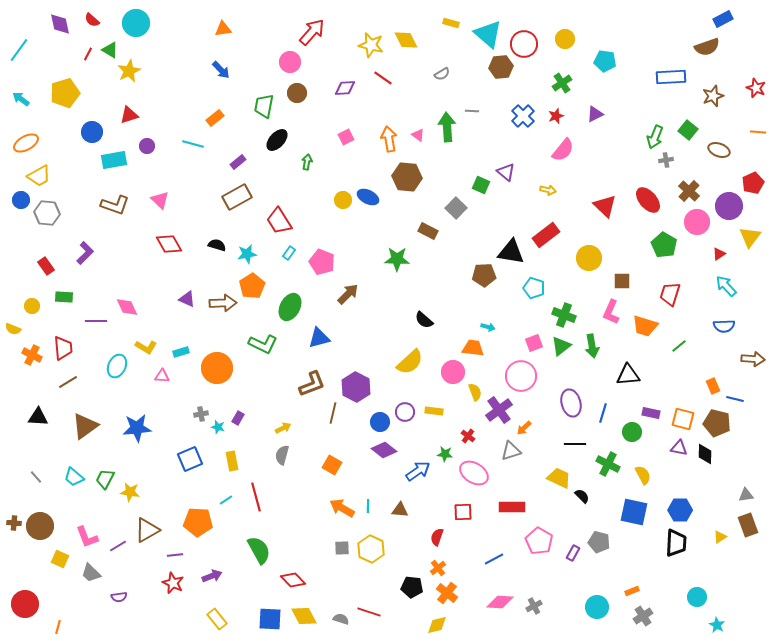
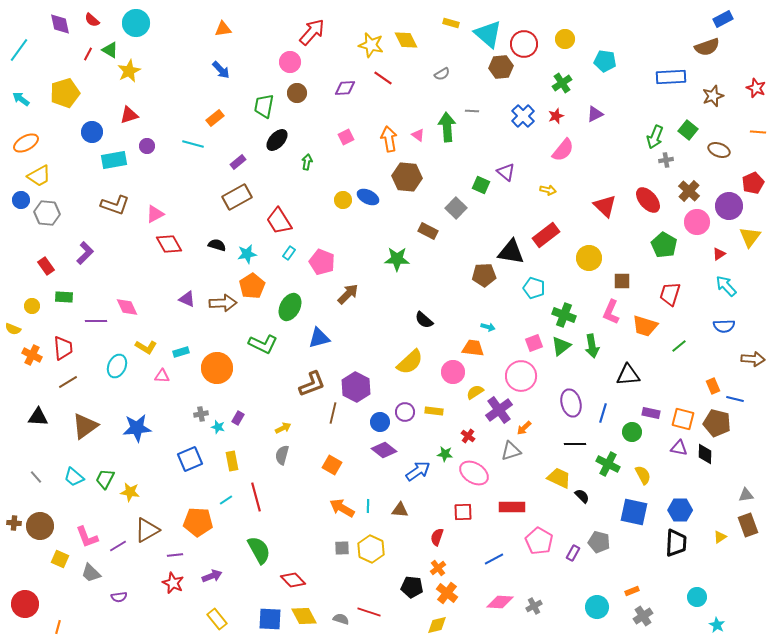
pink triangle at (160, 200): moved 5 px left, 14 px down; rotated 48 degrees clockwise
yellow semicircle at (475, 392): rotated 102 degrees counterclockwise
